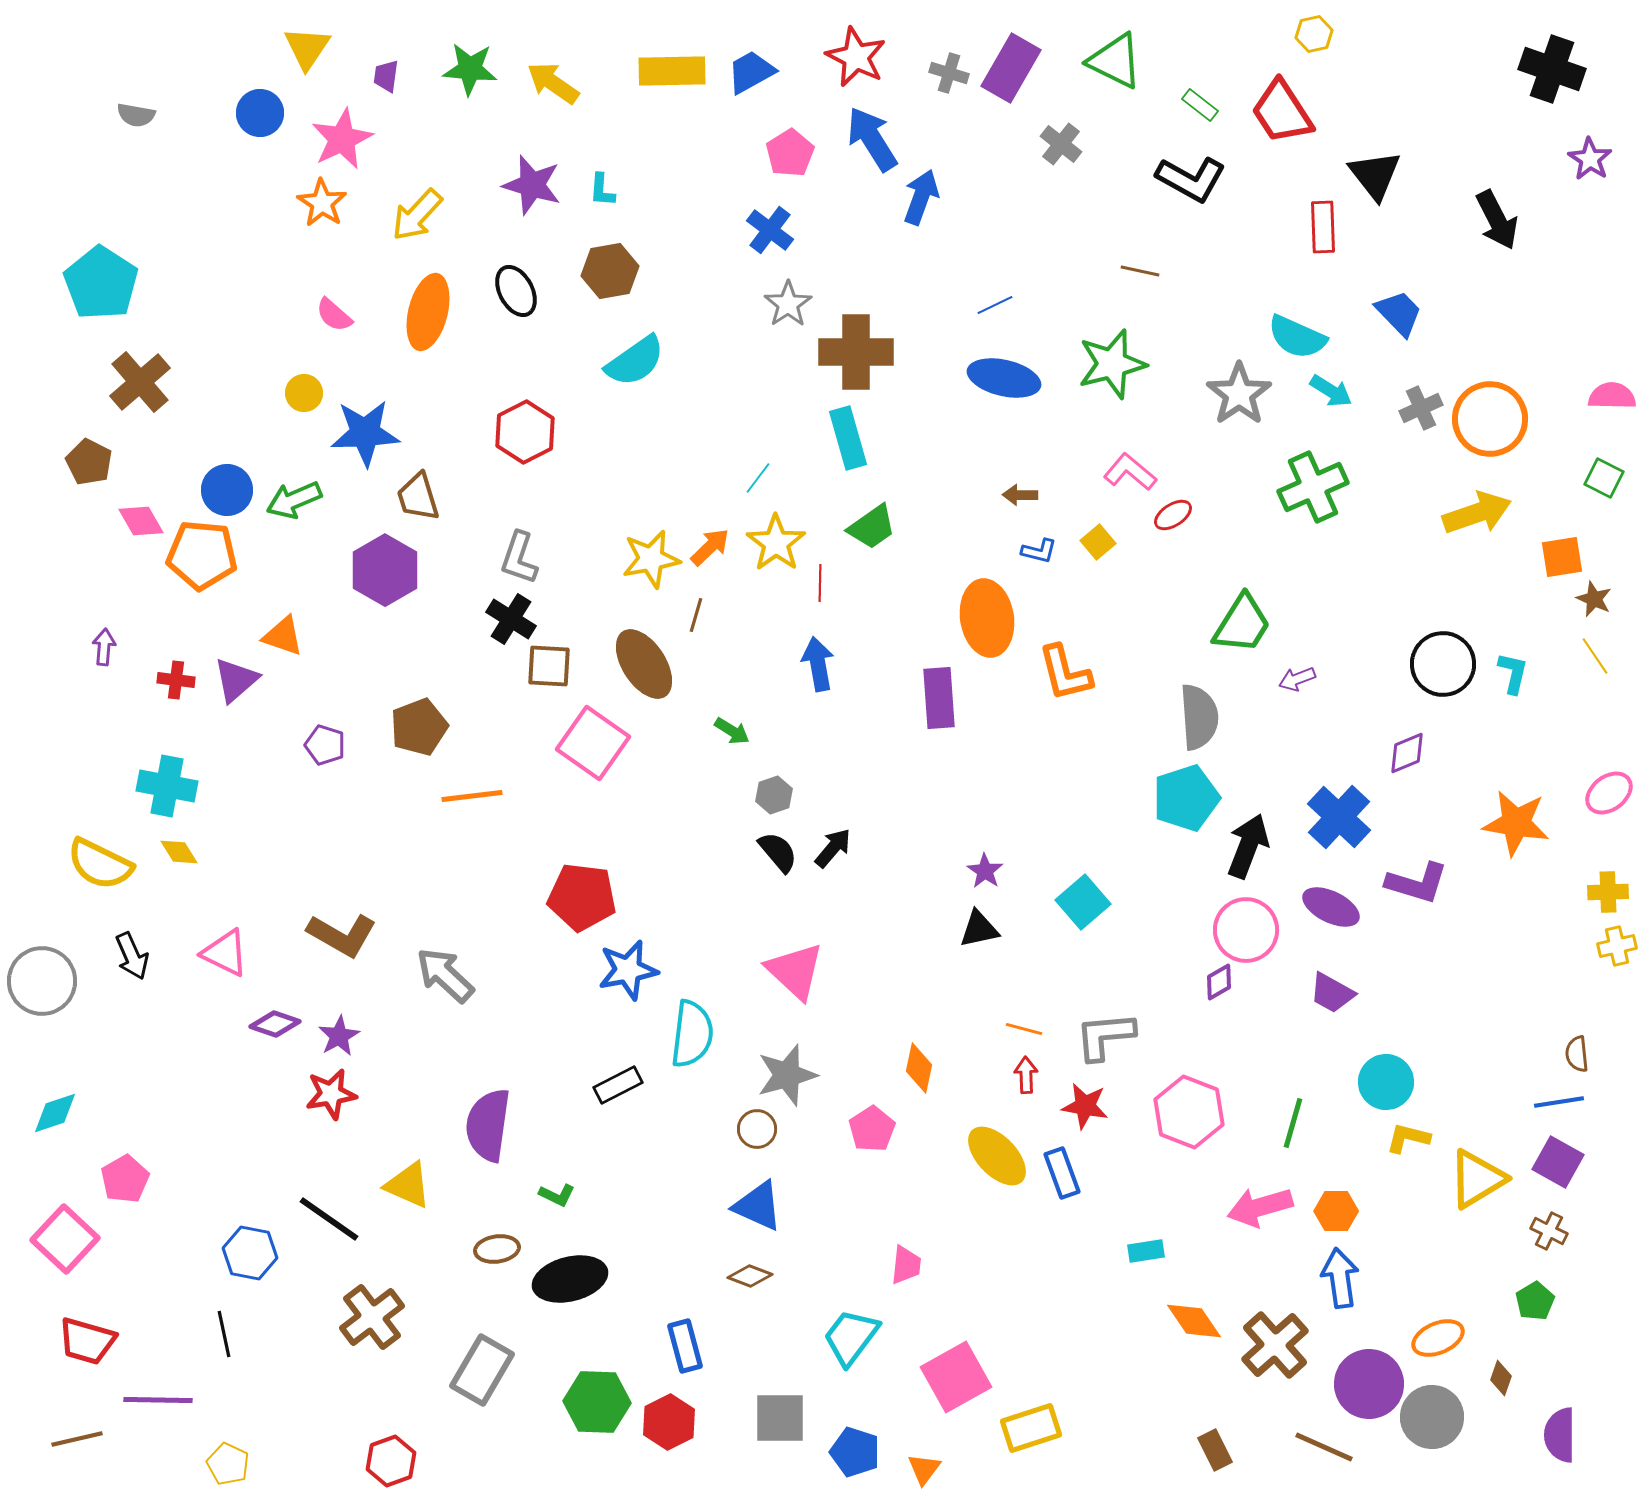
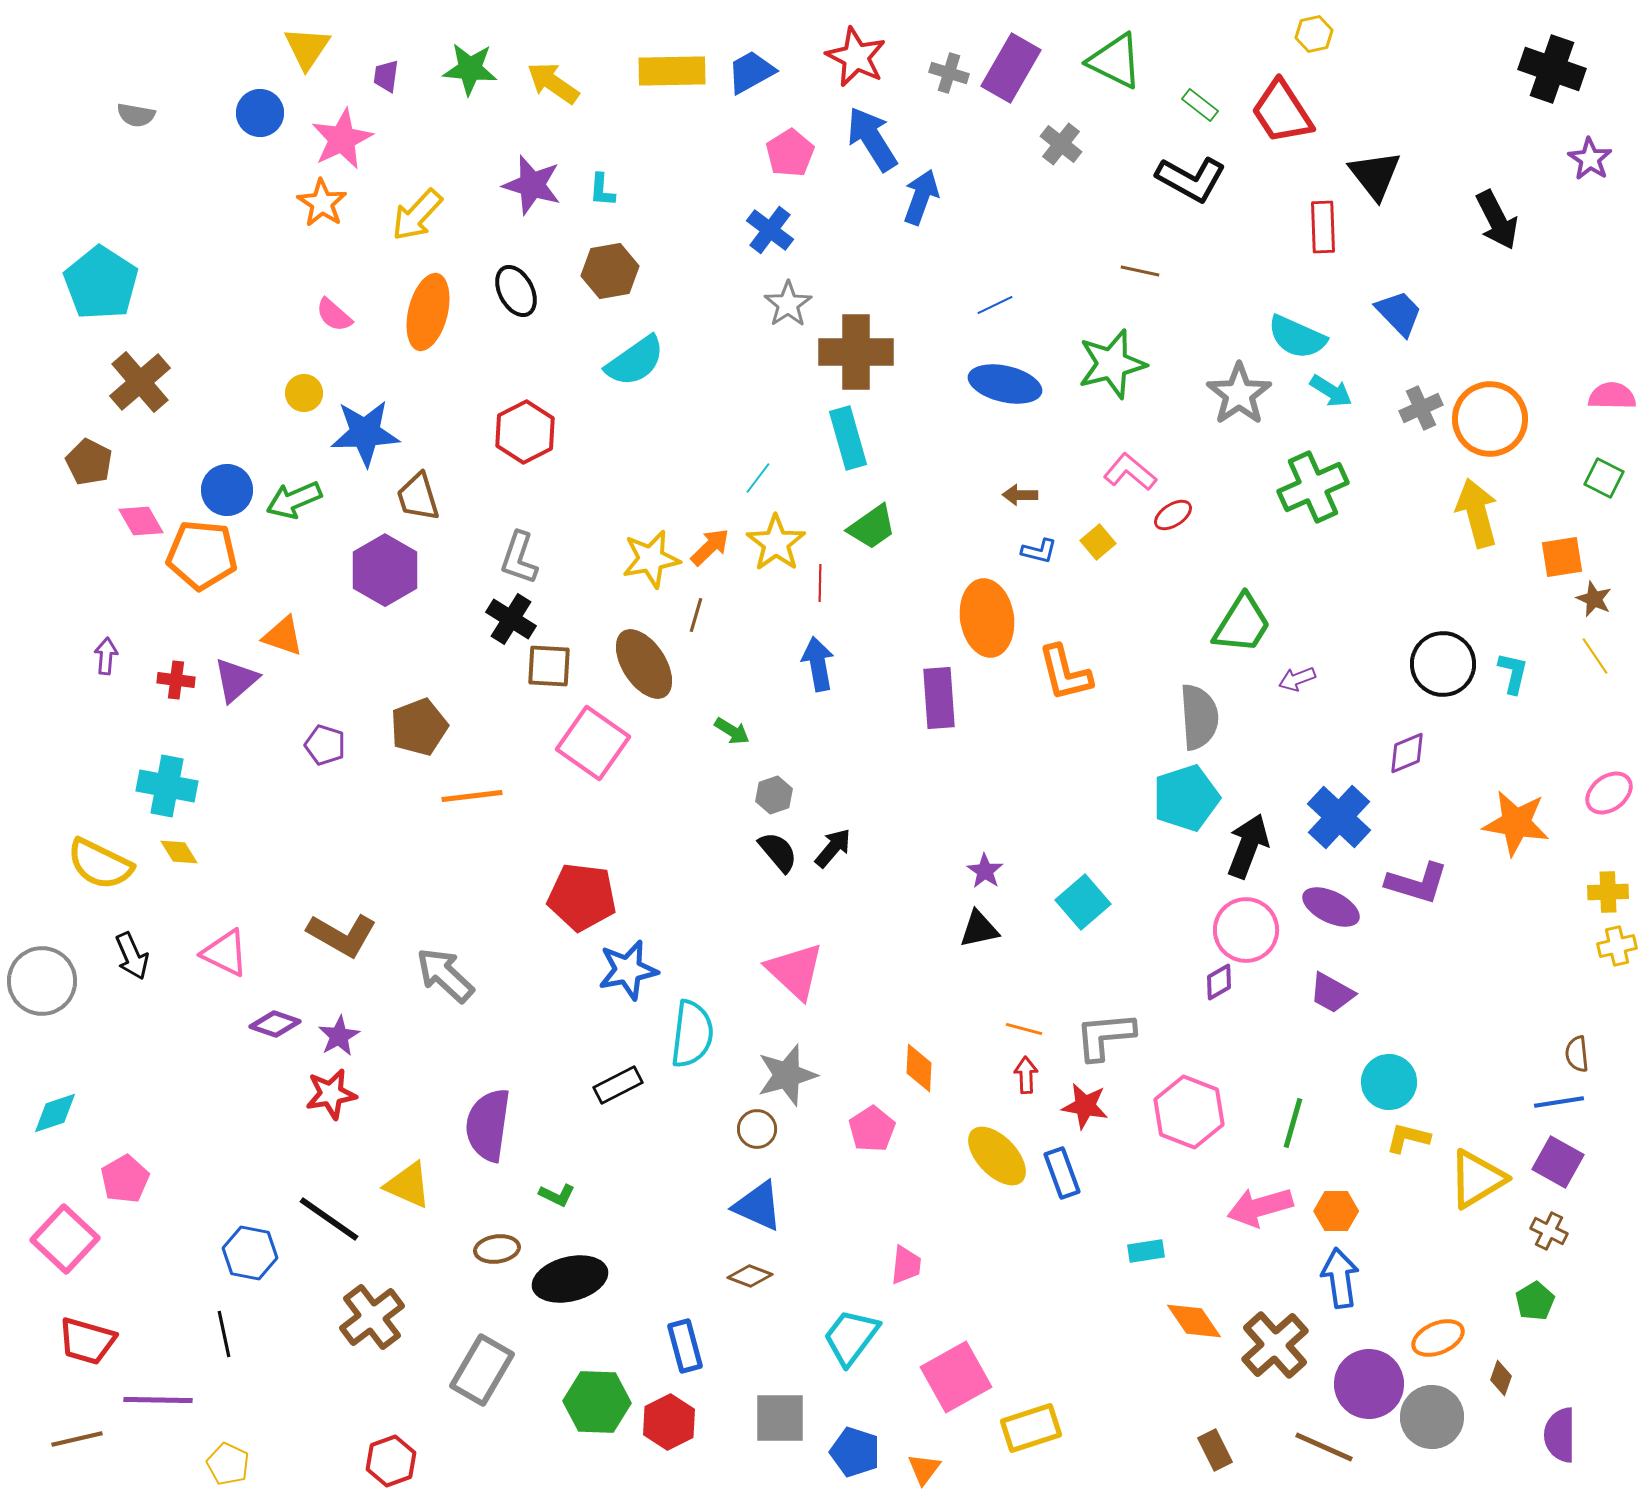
blue ellipse at (1004, 378): moved 1 px right, 6 px down
yellow arrow at (1477, 513): rotated 86 degrees counterclockwise
purple arrow at (104, 647): moved 2 px right, 9 px down
orange diamond at (919, 1068): rotated 9 degrees counterclockwise
cyan circle at (1386, 1082): moved 3 px right
